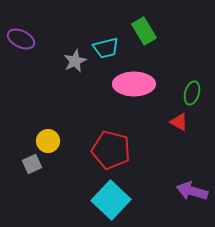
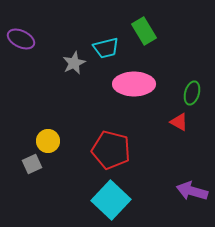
gray star: moved 1 px left, 2 px down
